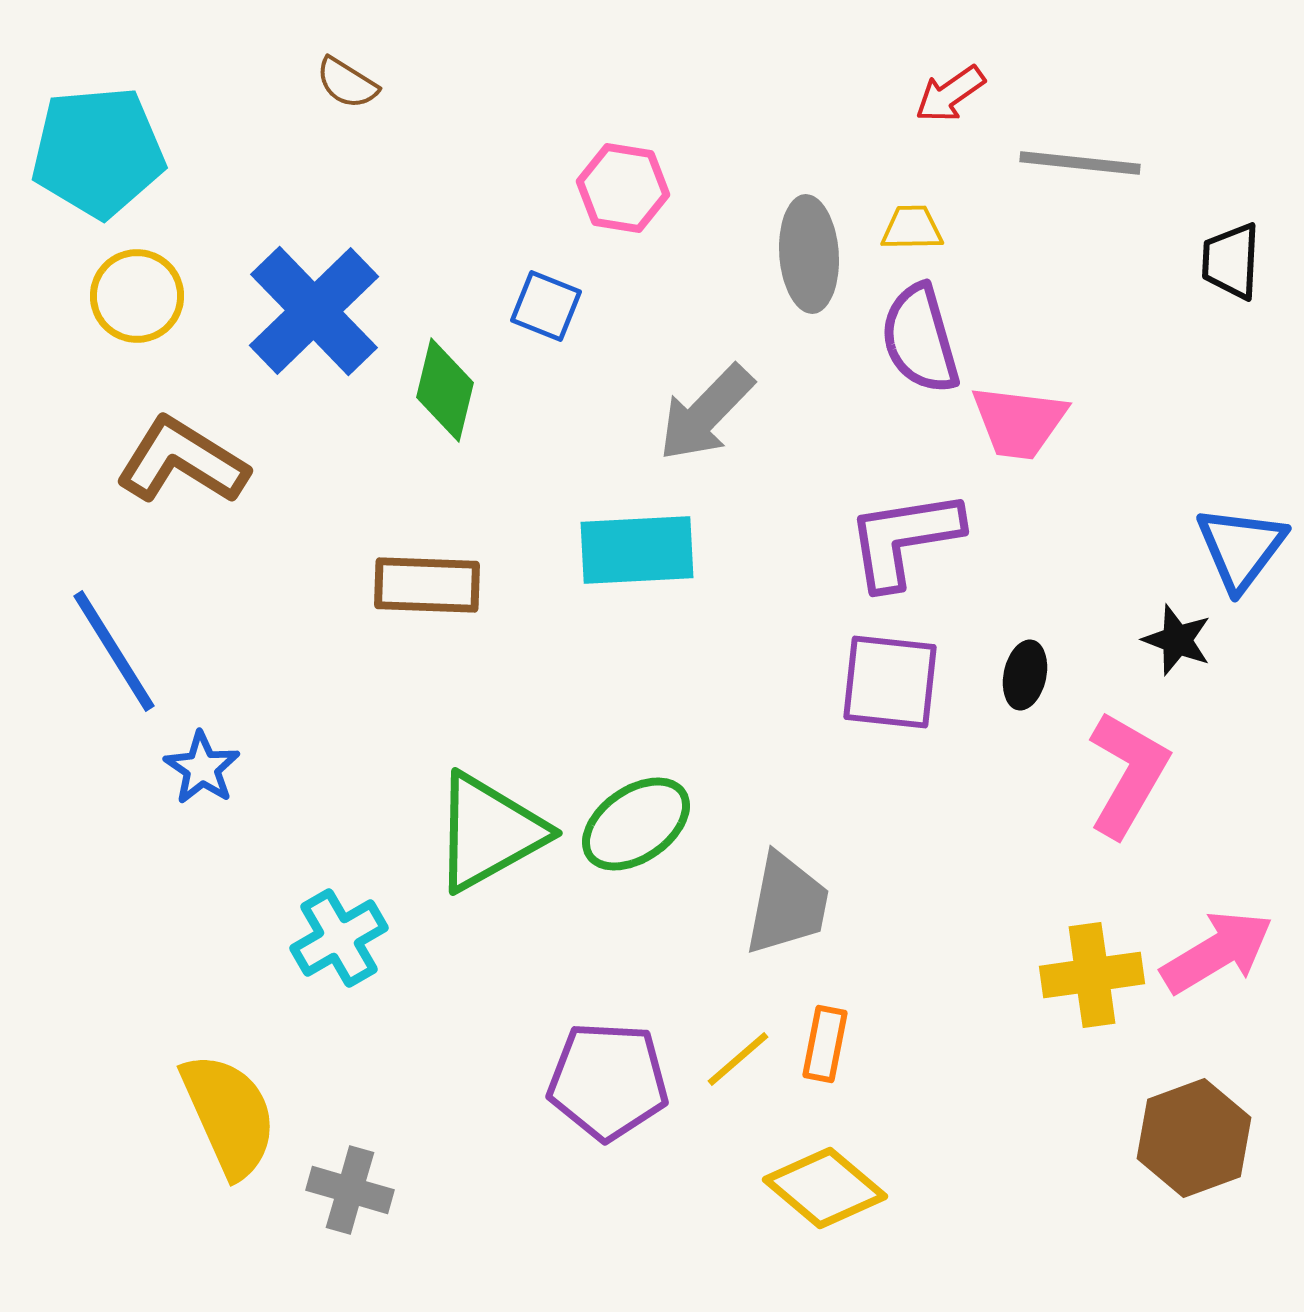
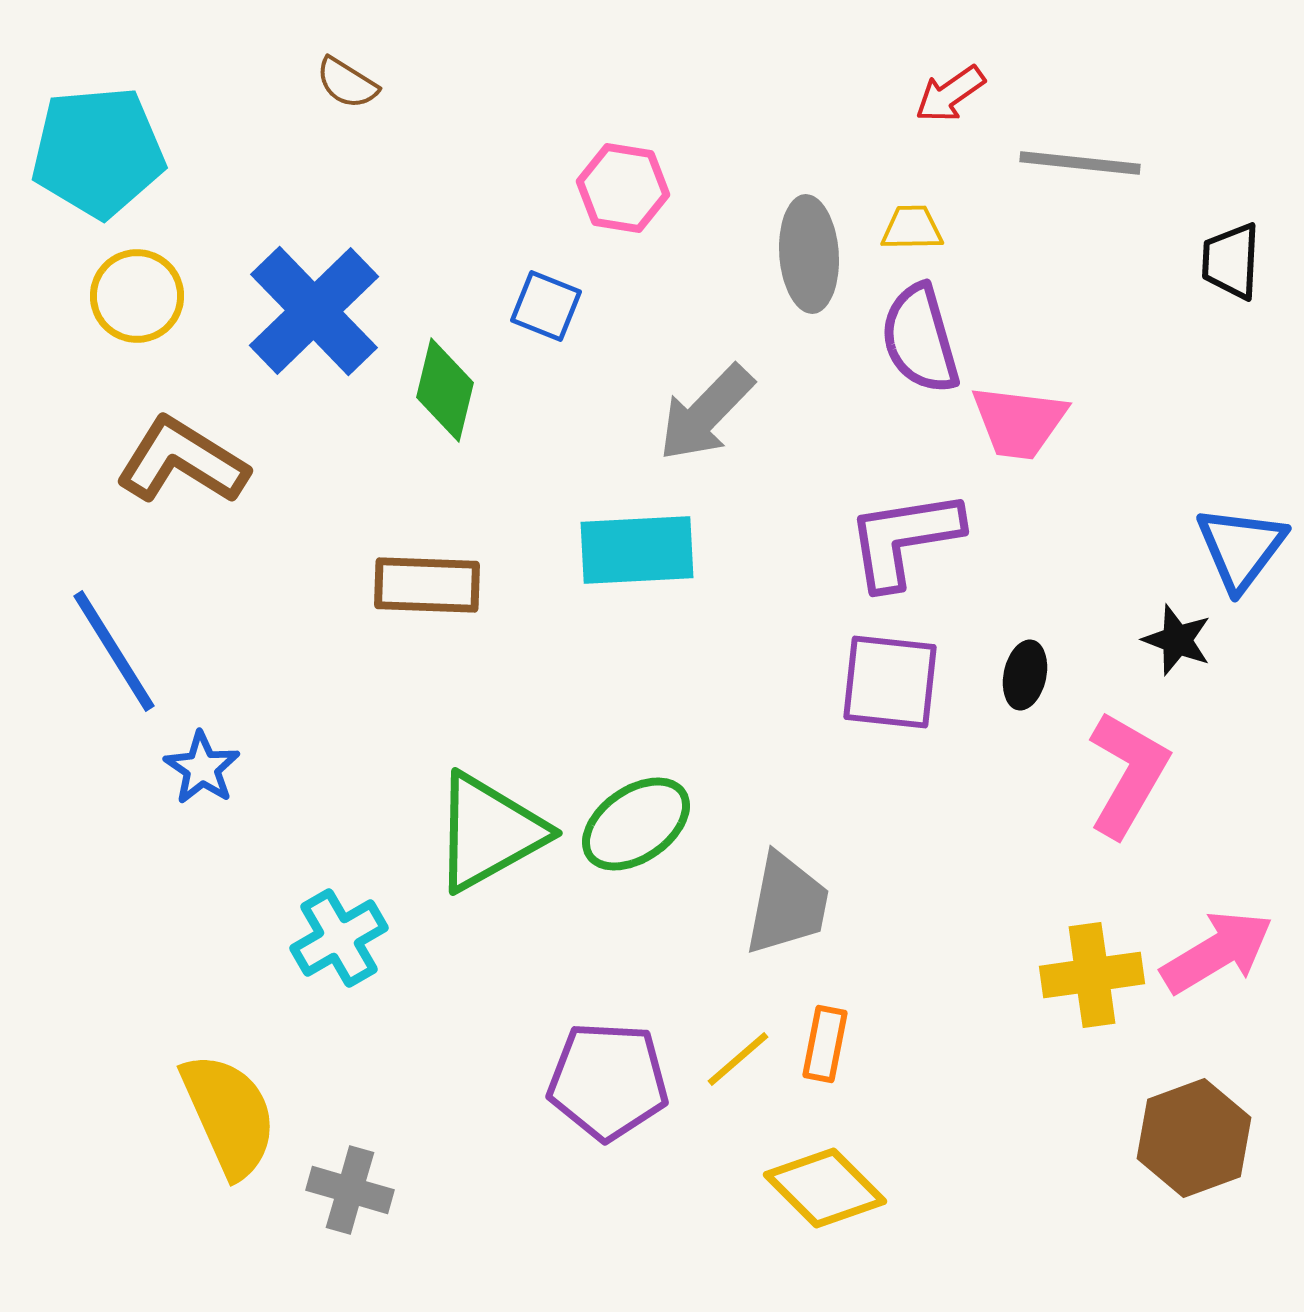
yellow diamond: rotated 5 degrees clockwise
